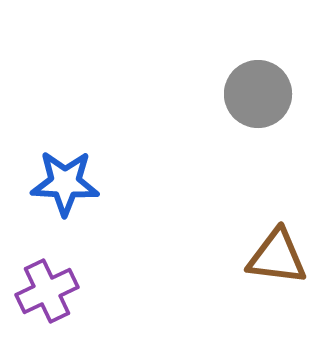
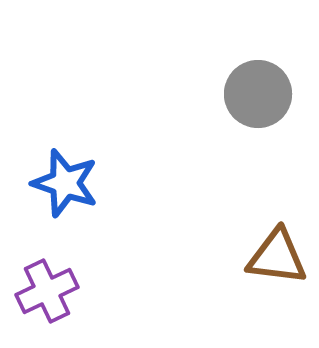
blue star: rotated 16 degrees clockwise
